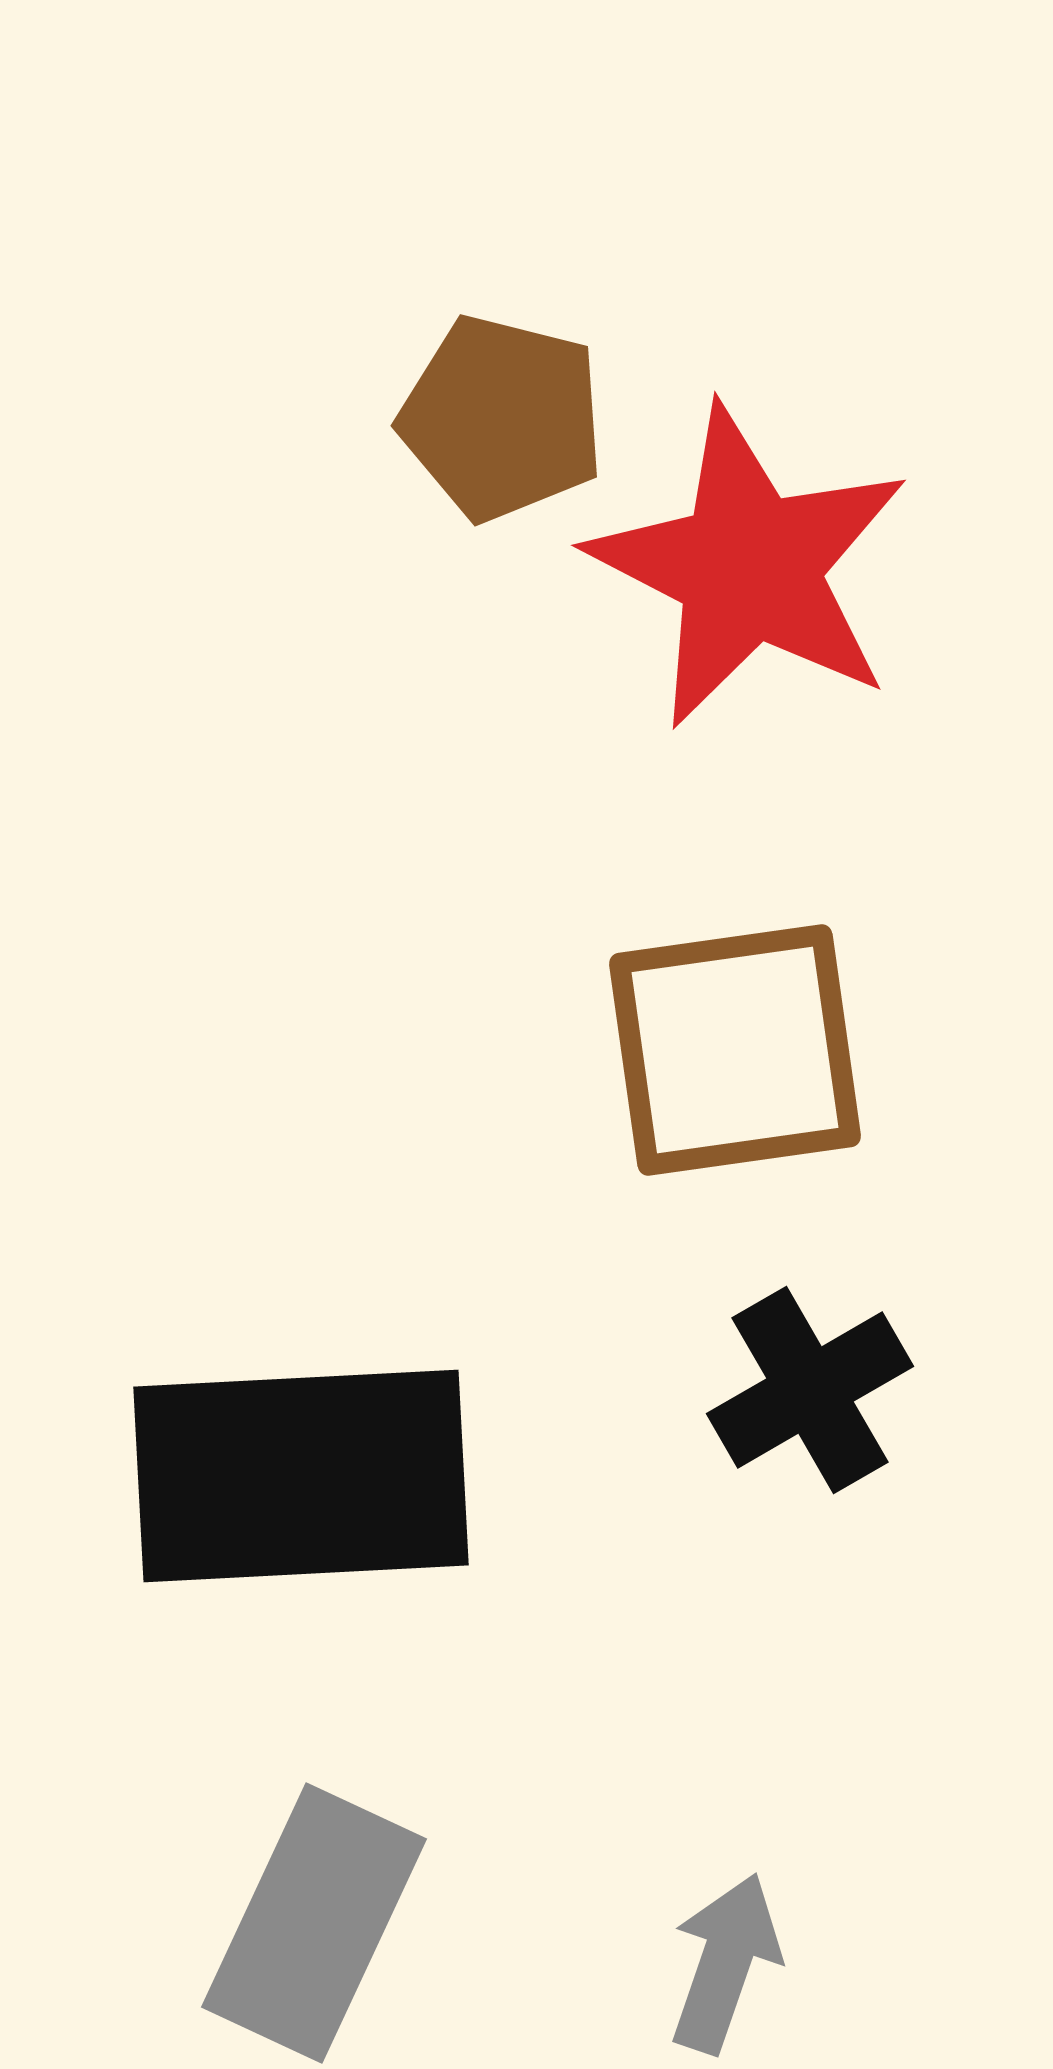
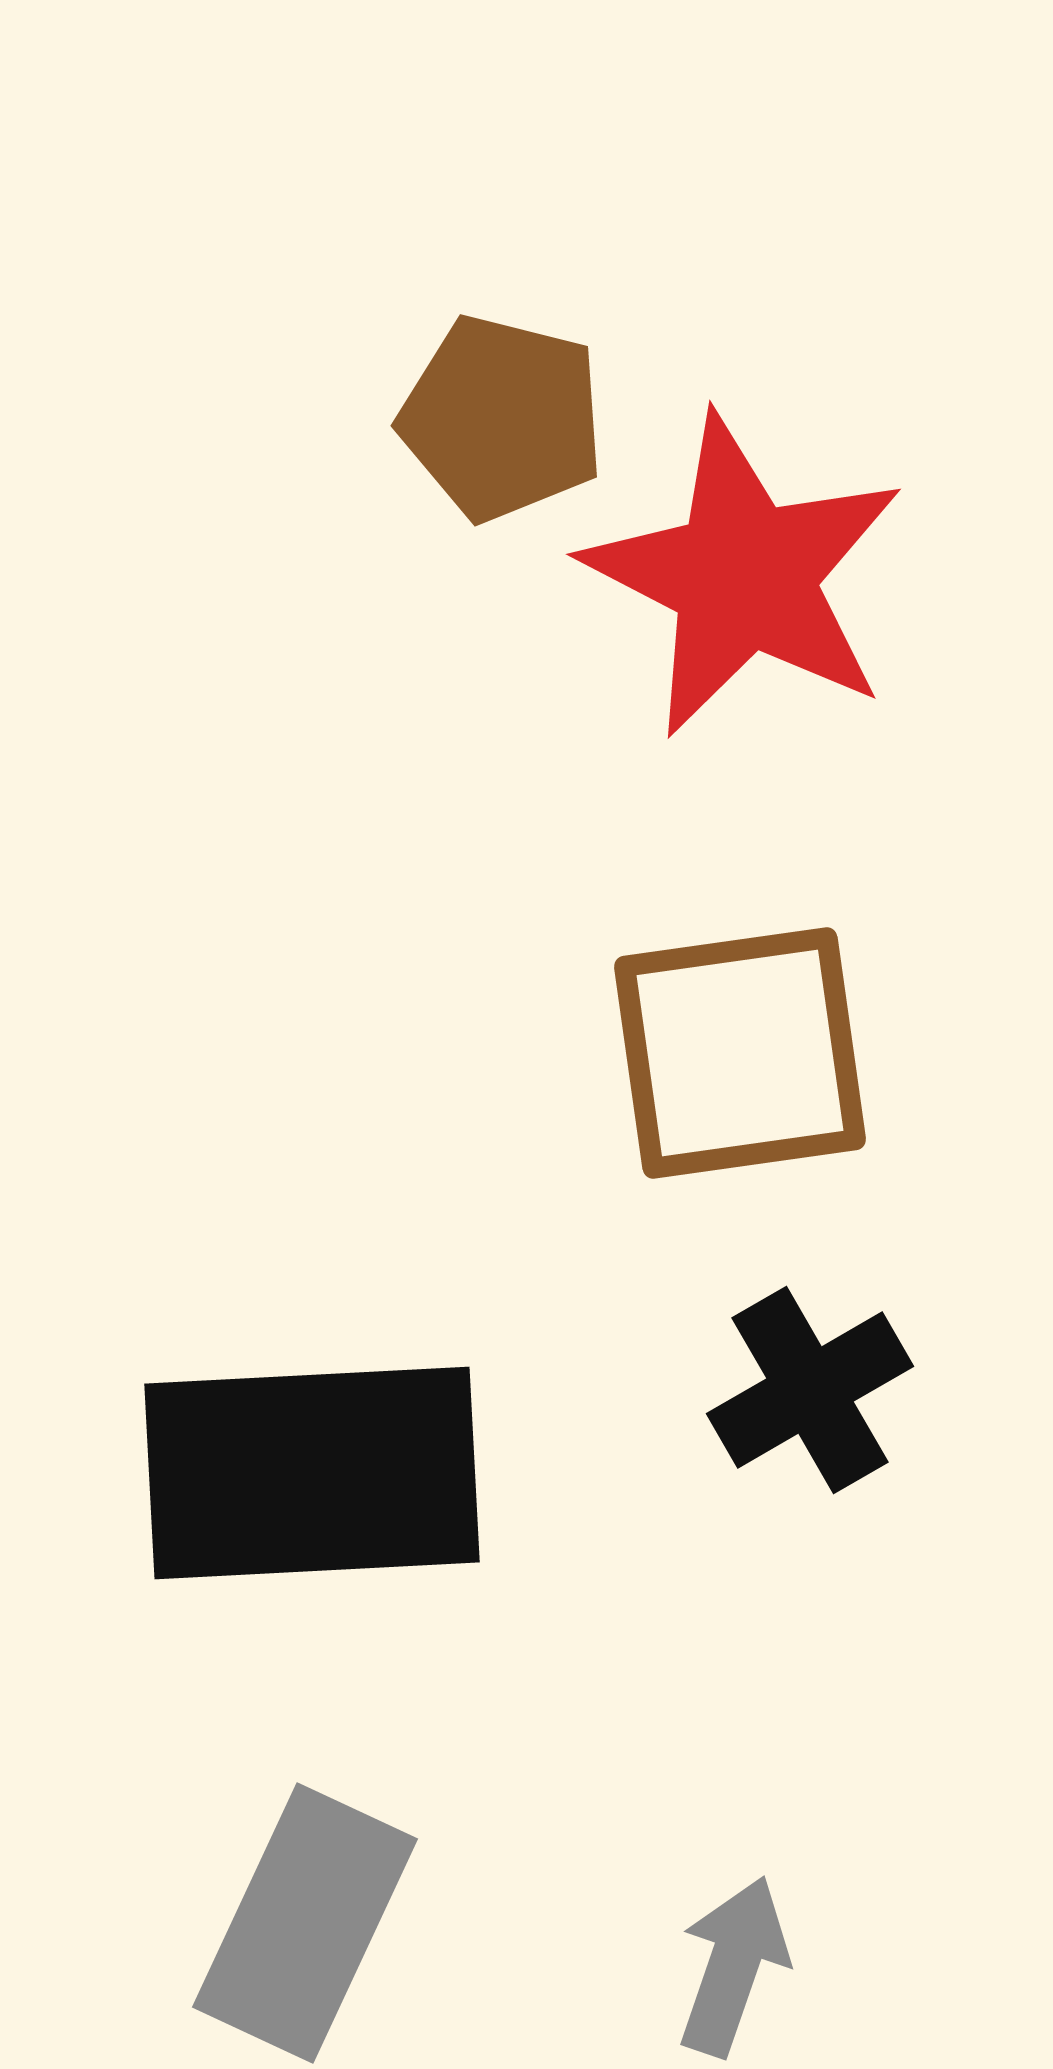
red star: moved 5 px left, 9 px down
brown square: moved 5 px right, 3 px down
black rectangle: moved 11 px right, 3 px up
gray rectangle: moved 9 px left
gray arrow: moved 8 px right, 3 px down
